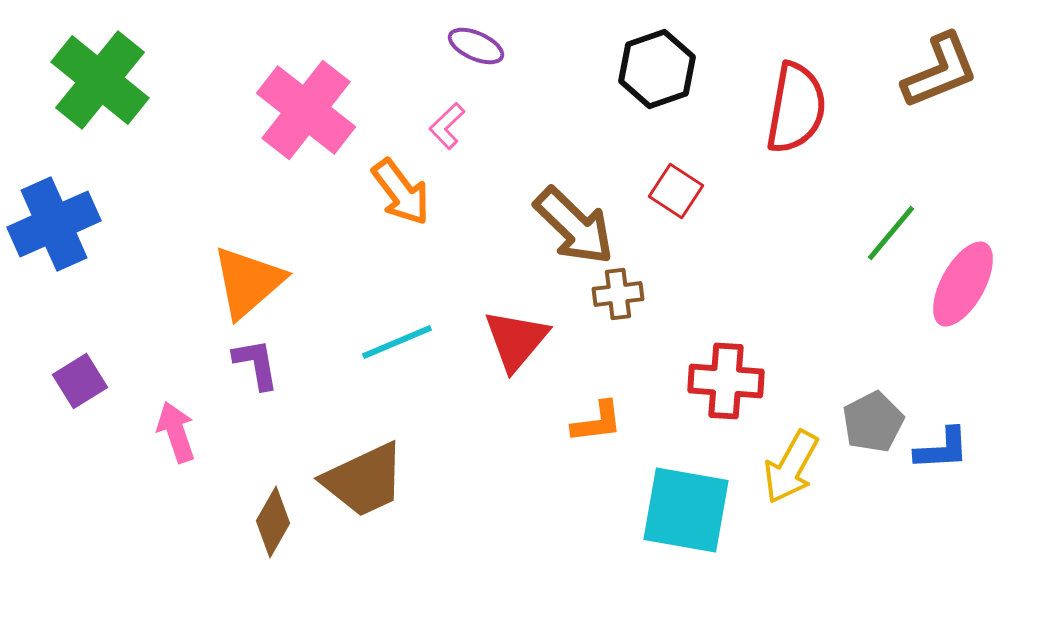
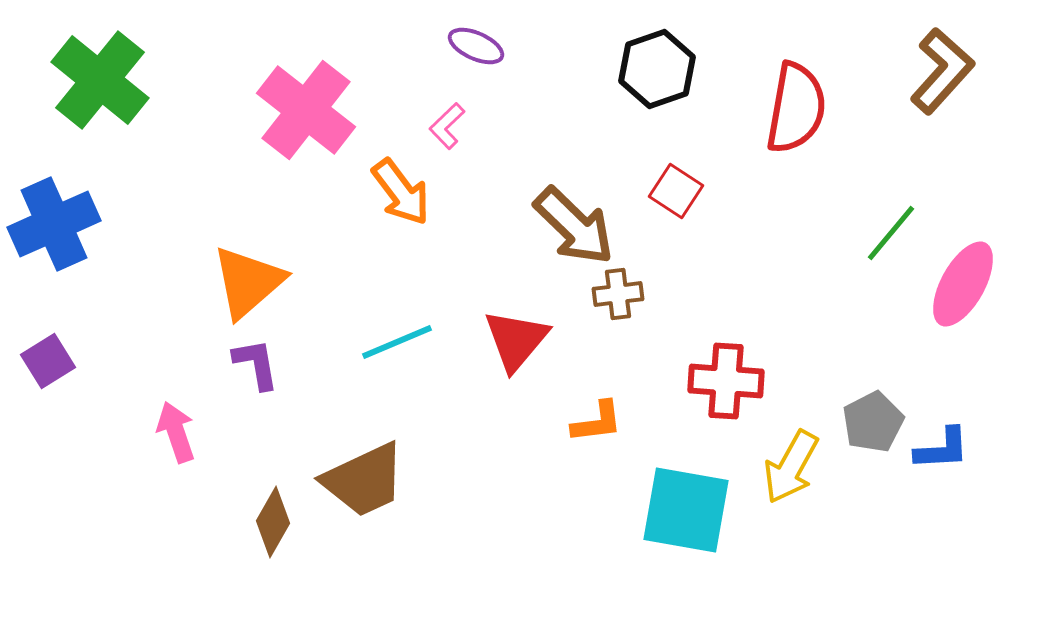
brown L-shape: moved 2 px right; rotated 26 degrees counterclockwise
purple square: moved 32 px left, 20 px up
